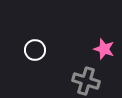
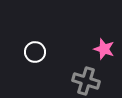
white circle: moved 2 px down
